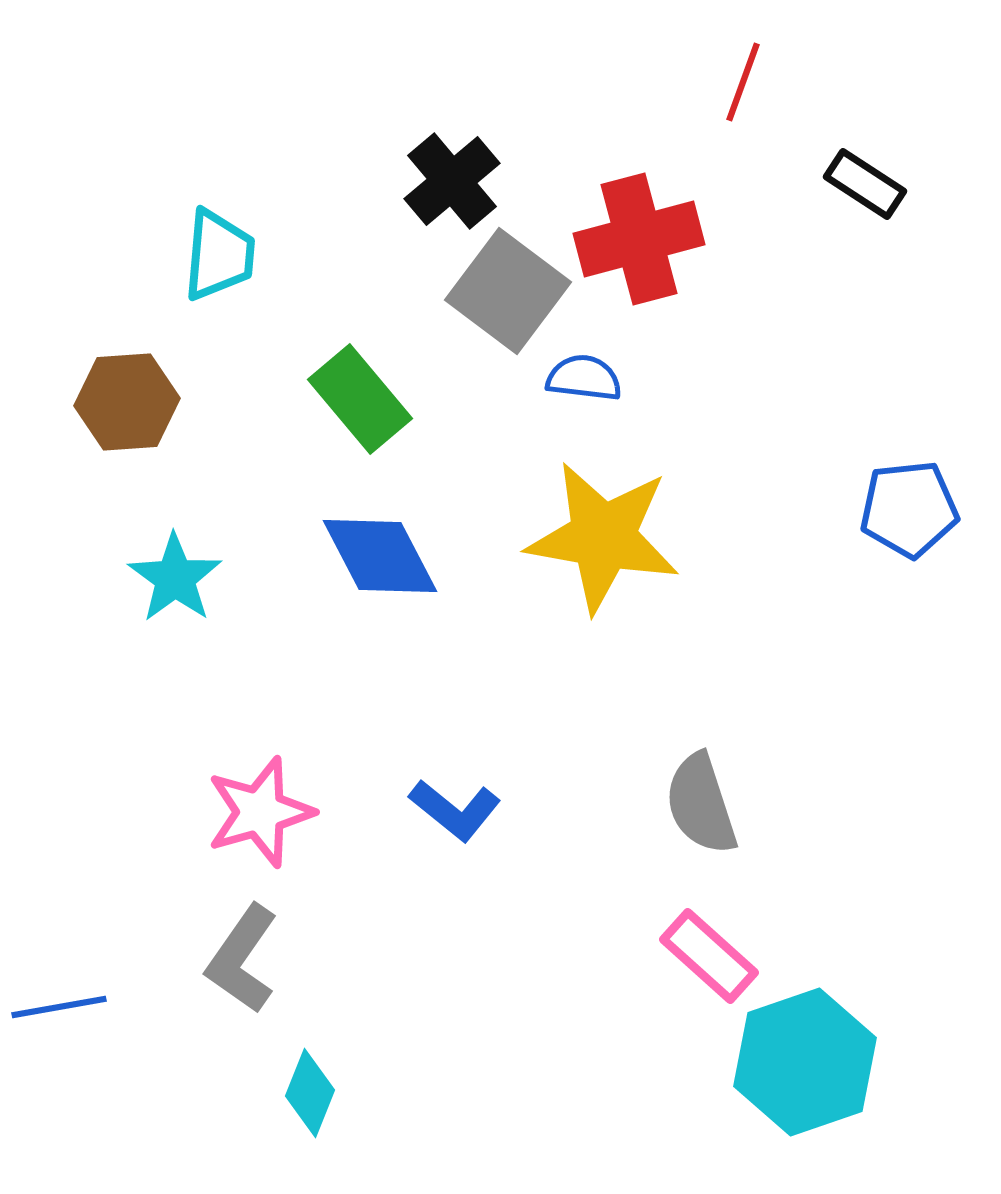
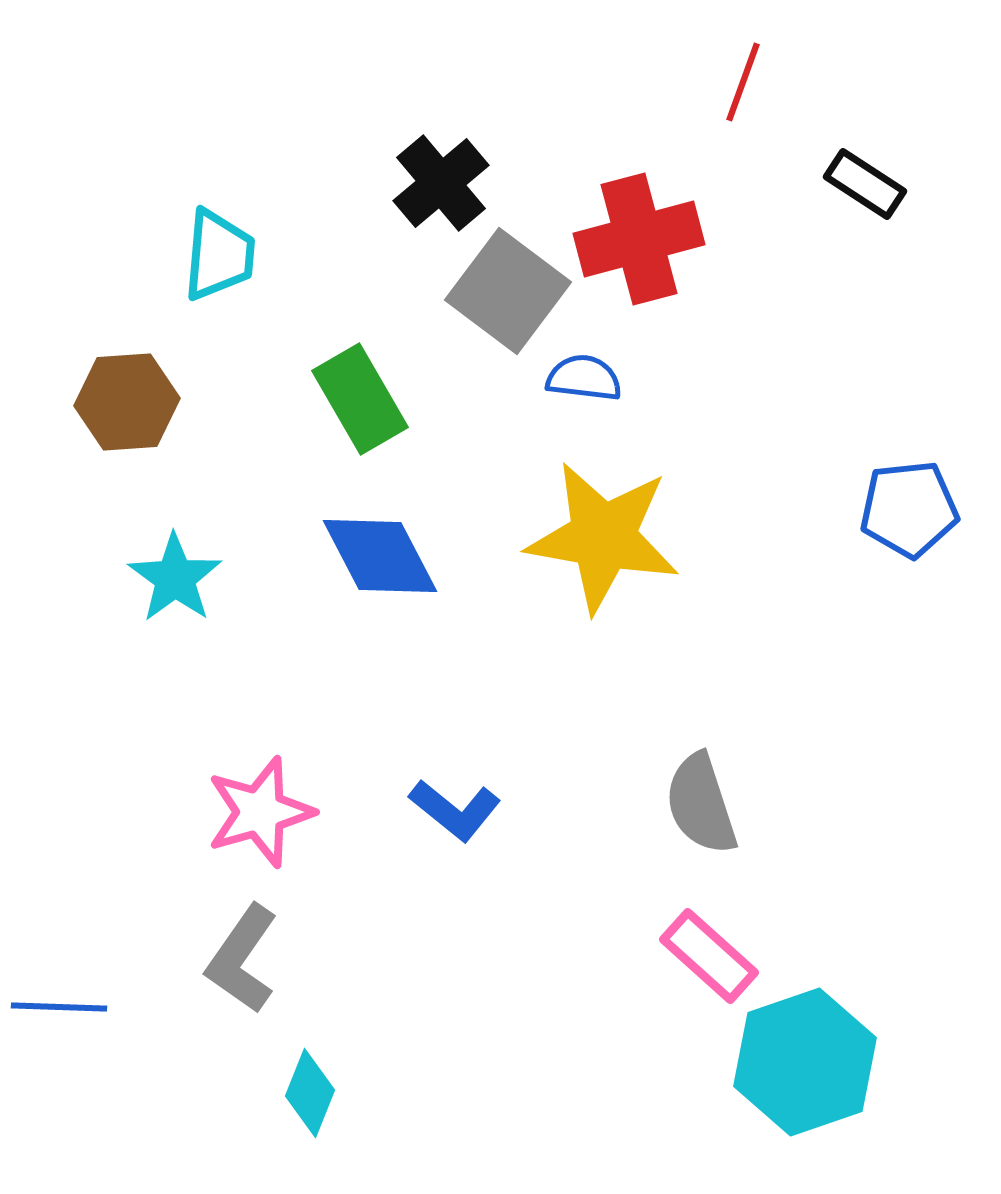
black cross: moved 11 px left, 2 px down
green rectangle: rotated 10 degrees clockwise
blue line: rotated 12 degrees clockwise
